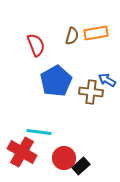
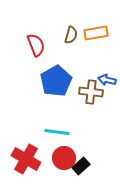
brown semicircle: moved 1 px left, 1 px up
blue arrow: rotated 18 degrees counterclockwise
cyan line: moved 18 px right
red cross: moved 4 px right, 7 px down
